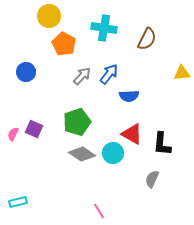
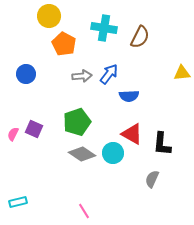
brown semicircle: moved 7 px left, 2 px up
blue circle: moved 2 px down
gray arrow: rotated 42 degrees clockwise
pink line: moved 15 px left
